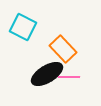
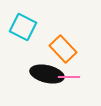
black ellipse: rotated 44 degrees clockwise
